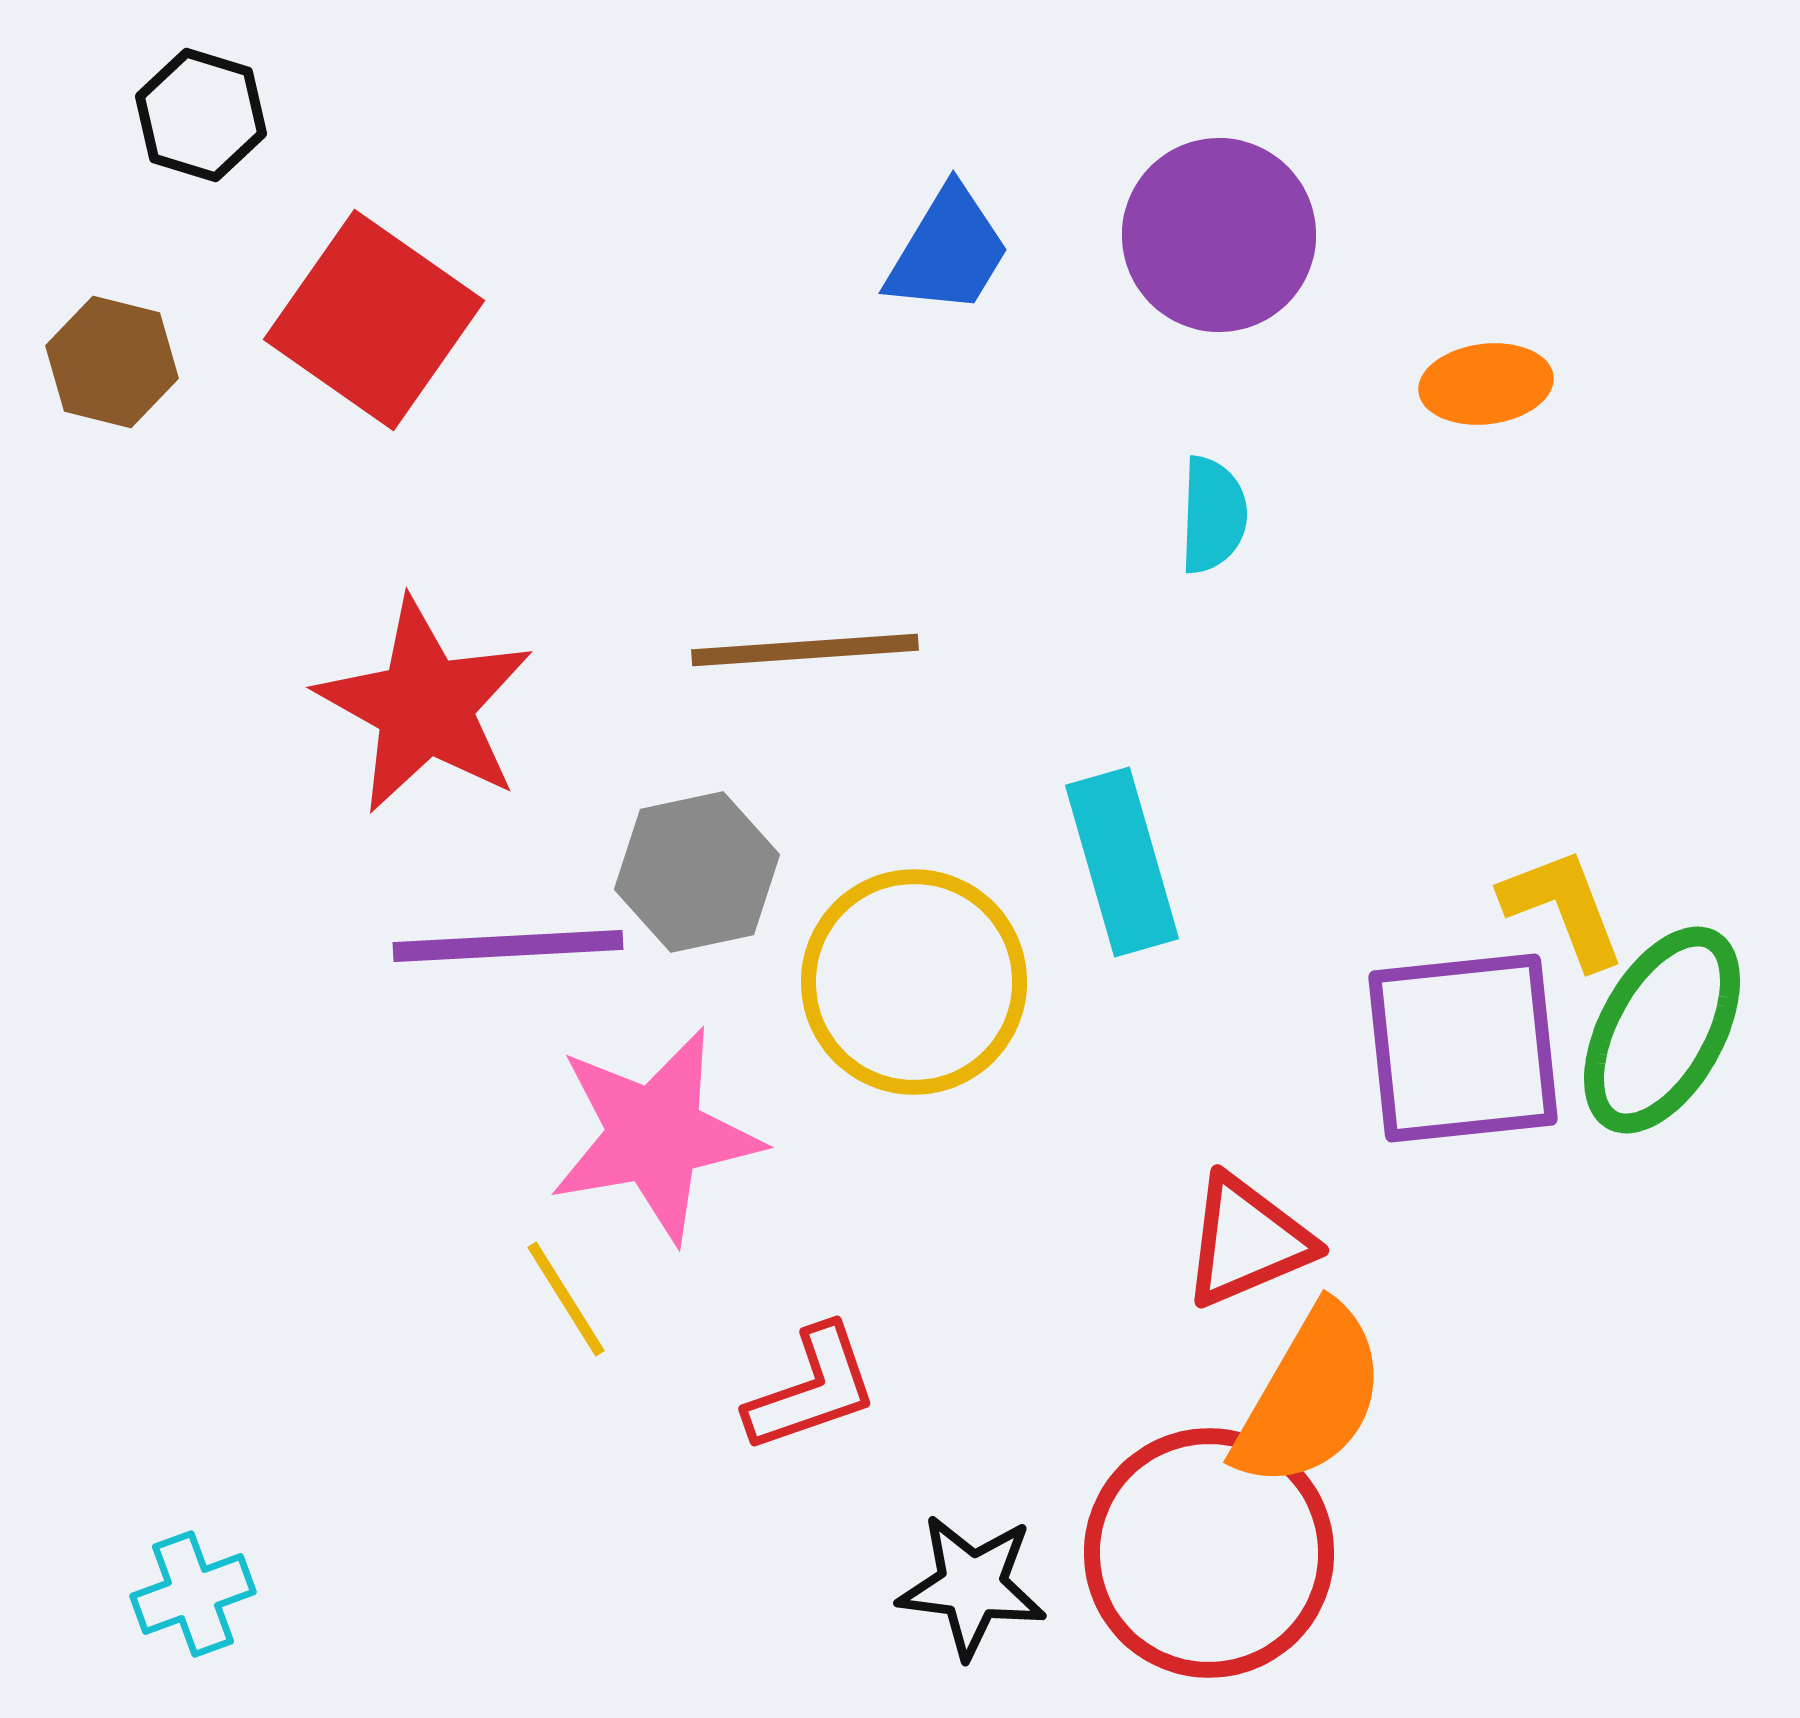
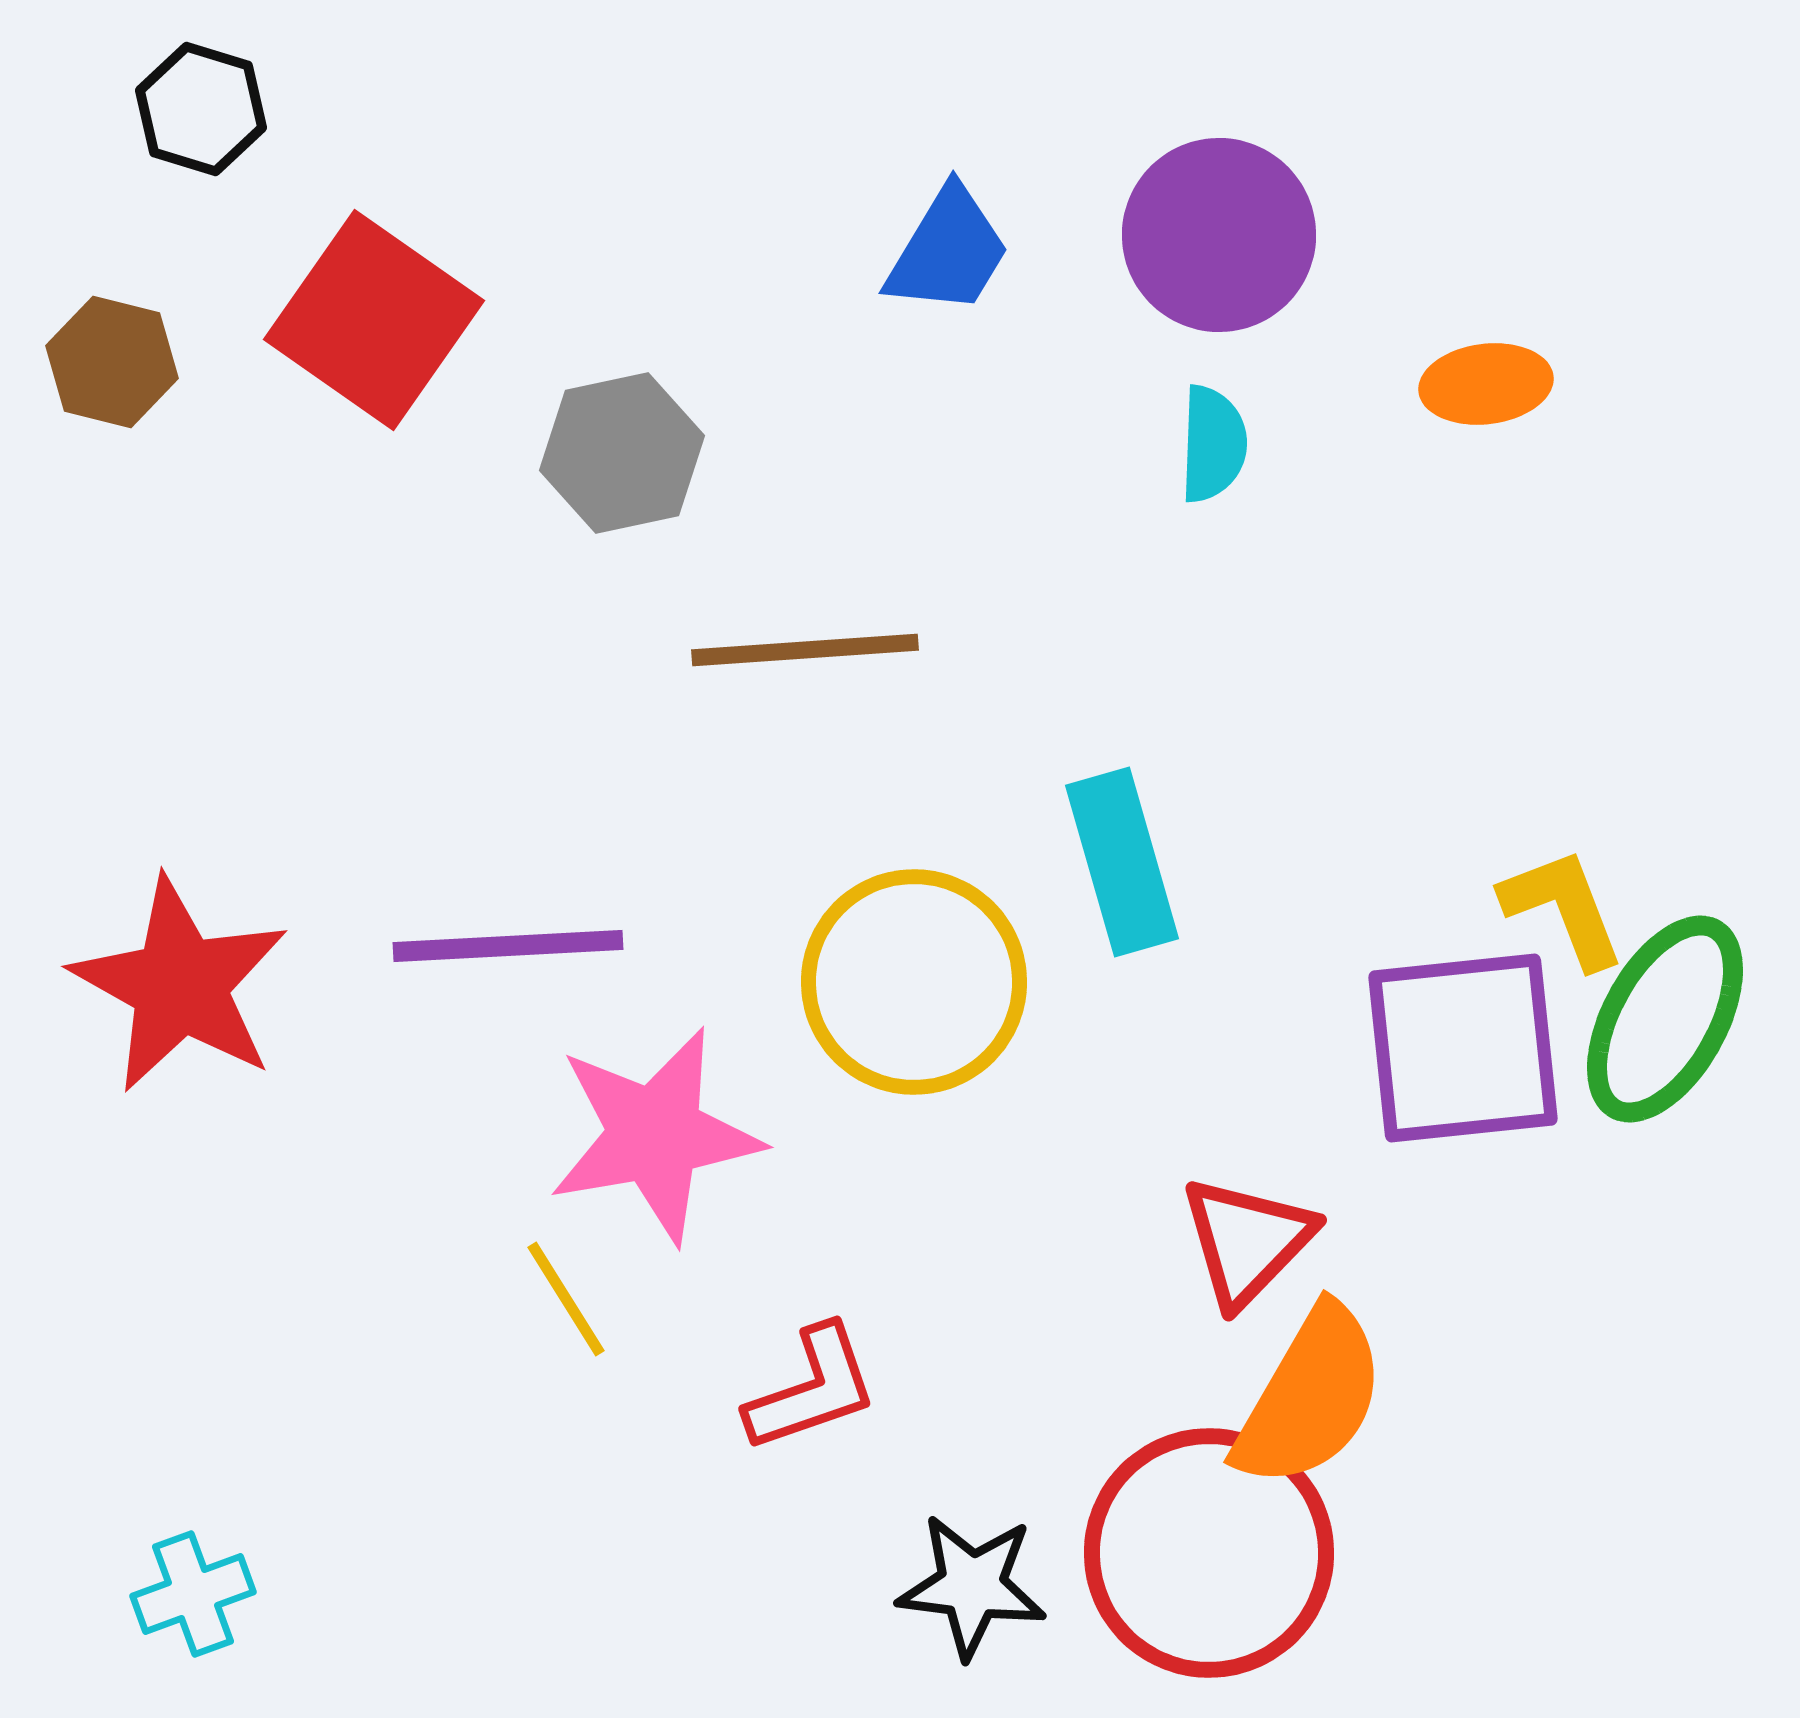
black hexagon: moved 6 px up
cyan semicircle: moved 71 px up
red star: moved 245 px left, 279 px down
gray hexagon: moved 75 px left, 419 px up
green ellipse: moved 3 px right, 11 px up
red triangle: rotated 23 degrees counterclockwise
